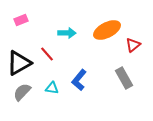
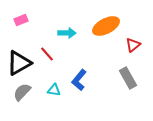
orange ellipse: moved 1 px left, 4 px up
gray rectangle: moved 4 px right
cyan triangle: moved 2 px right, 2 px down
